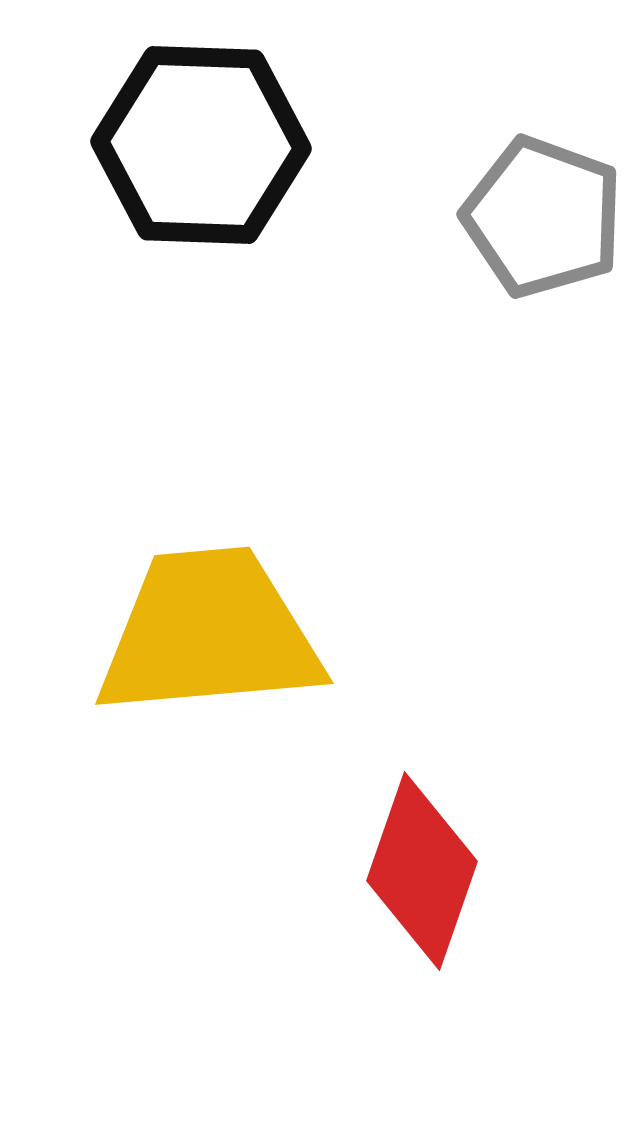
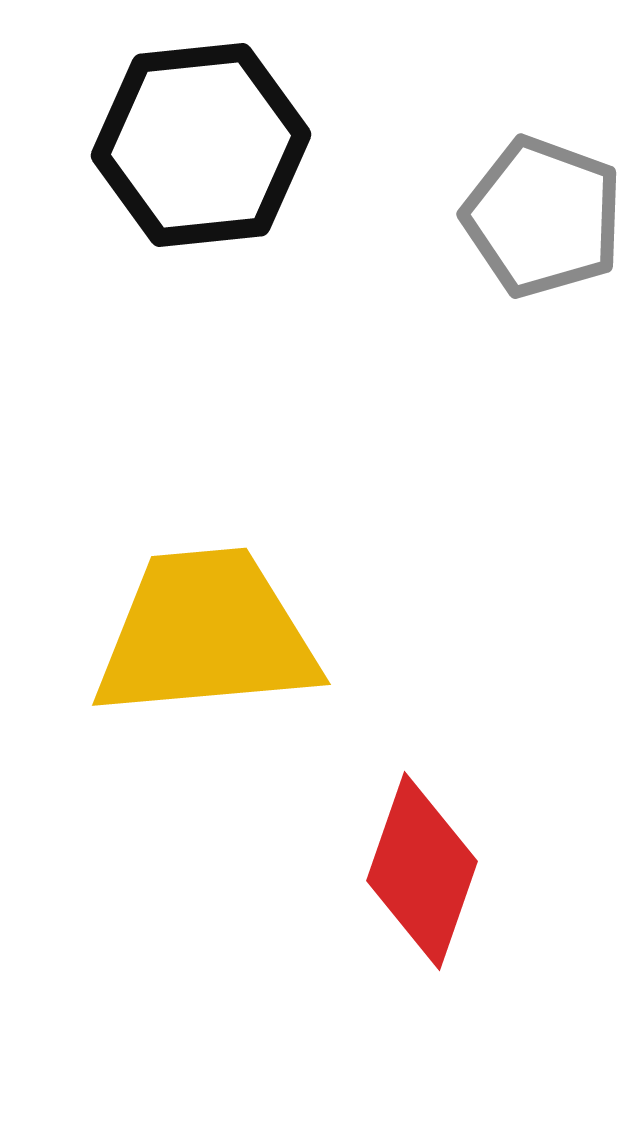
black hexagon: rotated 8 degrees counterclockwise
yellow trapezoid: moved 3 px left, 1 px down
